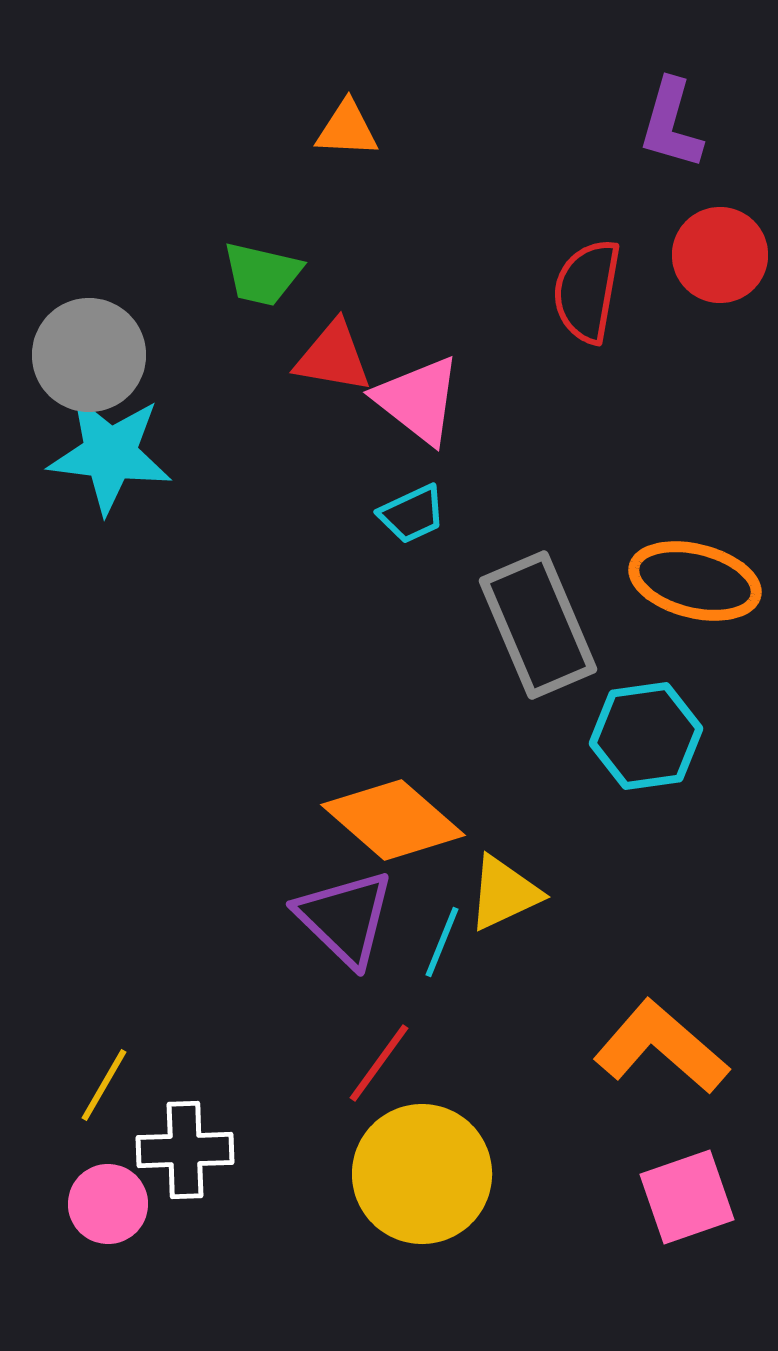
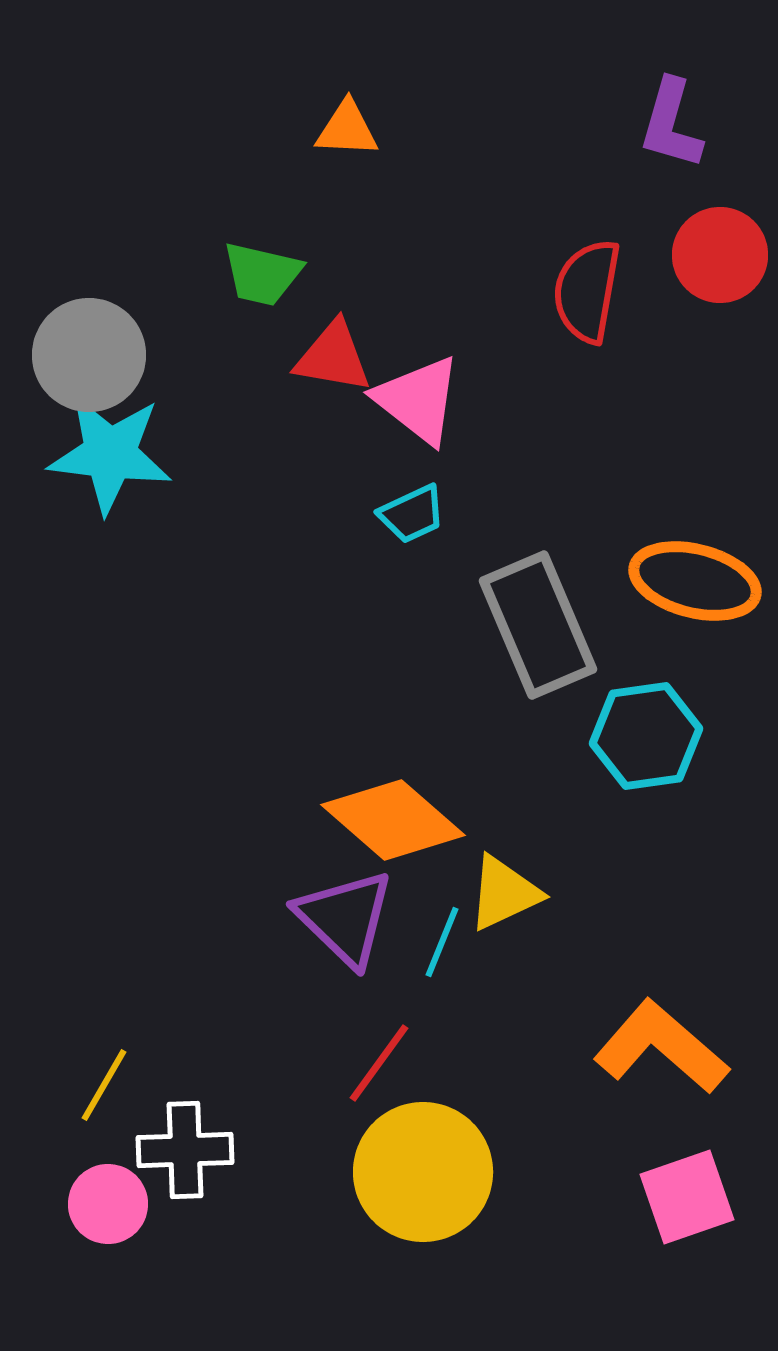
yellow circle: moved 1 px right, 2 px up
